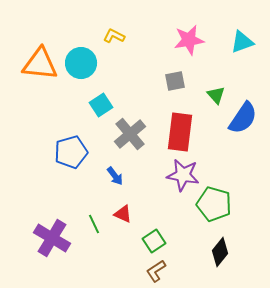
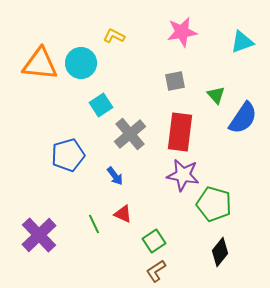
pink star: moved 7 px left, 8 px up
blue pentagon: moved 3 px left, 3 px down
purple cross: moved 13 px left, 3 px up; rotated 15 degrees clockwise
